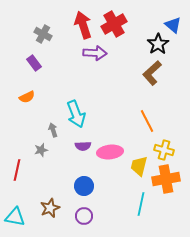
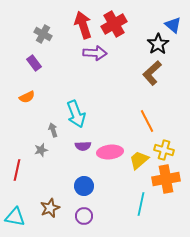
yellow trapezoid: moved 6 px up; rotated 35 degrees clockwise
